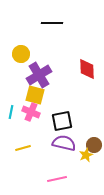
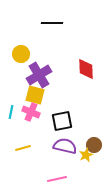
red diamond: moved 1 px left
purple semicircle: moved 1 px right, 3 px down
